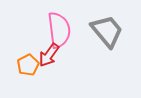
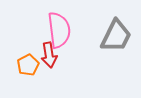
gray trapezoid: moved 9 px right, 5 px down; rotated 66 degrees clockwise
red arrow: rotated 45 degrees counterclockwise
